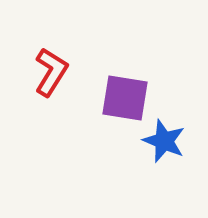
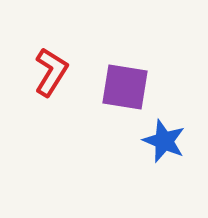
purple square: moved 11 px up
